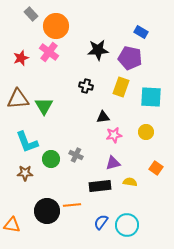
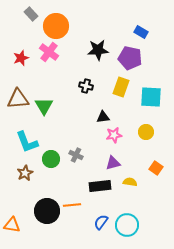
brown star: rotated 28 degrees counterclockwise
